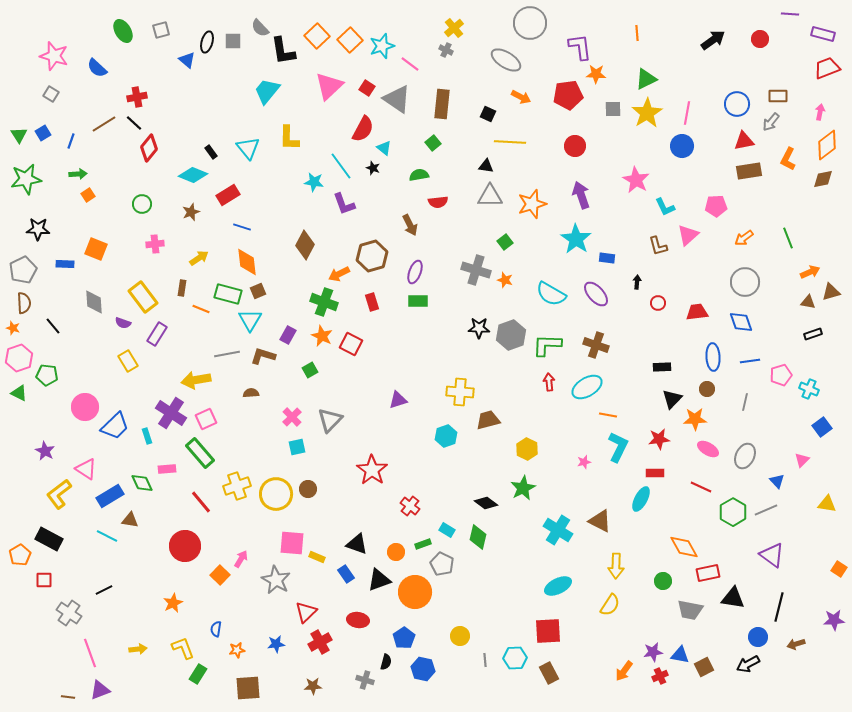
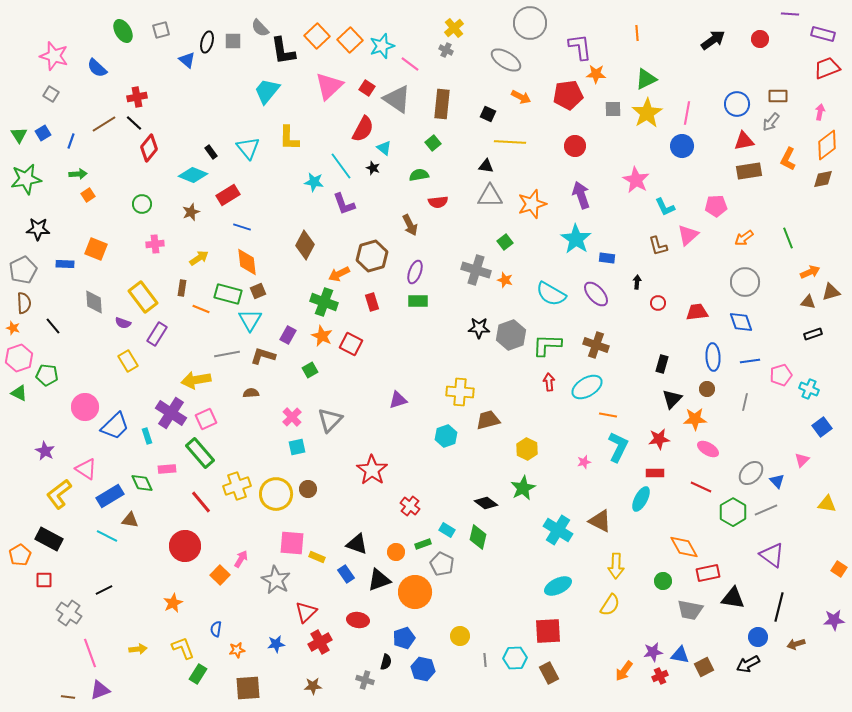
black rectangle at (662, 367): moved 3 px up; rotated 72 degrees counterclockwise
gray ellipse at (745, 456): moved 6 px right, 17 px down; rotated 20 degrees clockwise
blue pentagon at (404, 638): rotated 15 degrees clockwise
